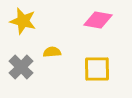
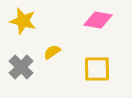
yellow semicircle: rotated 30 degrees counterclockwise
